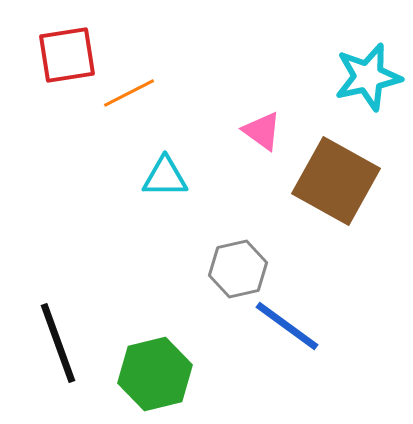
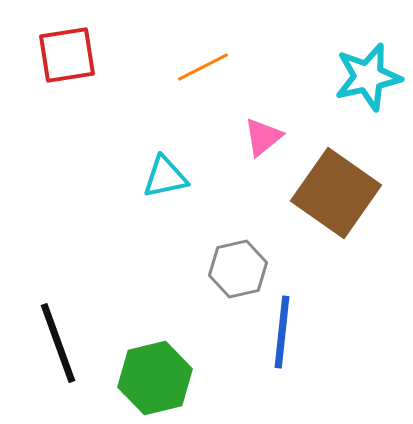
orange line: moved 74 px right, 26 px up
pink triangle: moved 1 px right, 6 px down; rotated 45 degrees clockwise
cyan triangle: rotated 12 degrees counterclockwise
brown square: moved 12 px down; rotated 6 degrees clockwise
blue line: moved 5 px left, 6 px down; rotated 60 degrees clockwise
green hexagon: moved 4 px down
